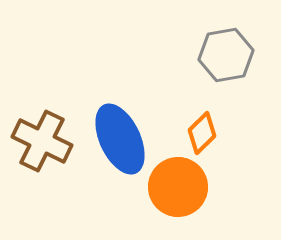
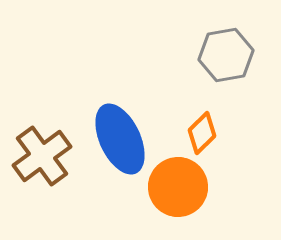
brown cross: moved 15 px down; rotated 28 degrees clockwise
